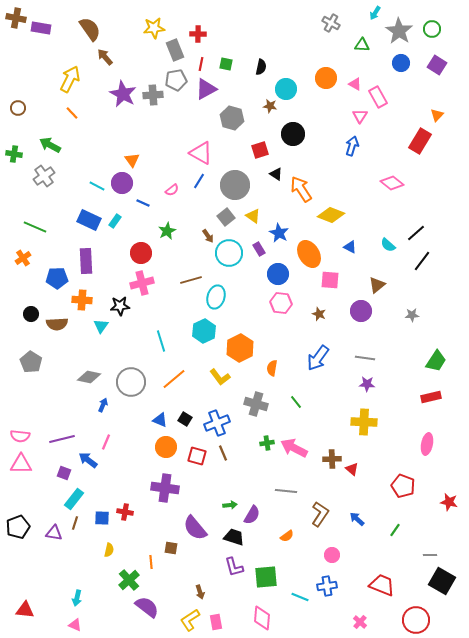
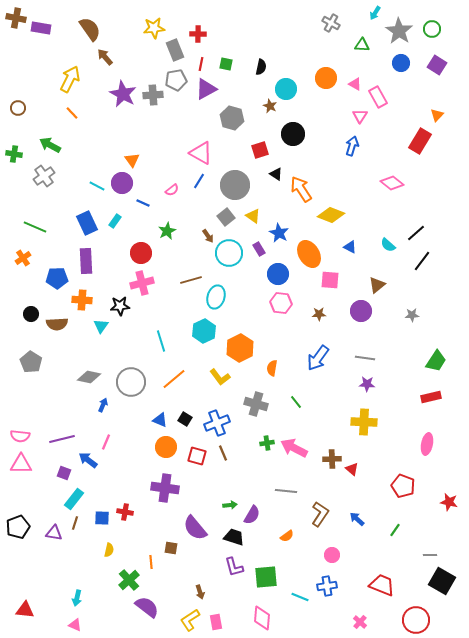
brown star at (270, 106): rotated 16 degrees clockwise
blue rectangle at (89, 220): moved 2 px left, 3 px down; rotated 40 degrees clockwise
brown star at (319, 314): rotated 24 degrees counterclockwise
